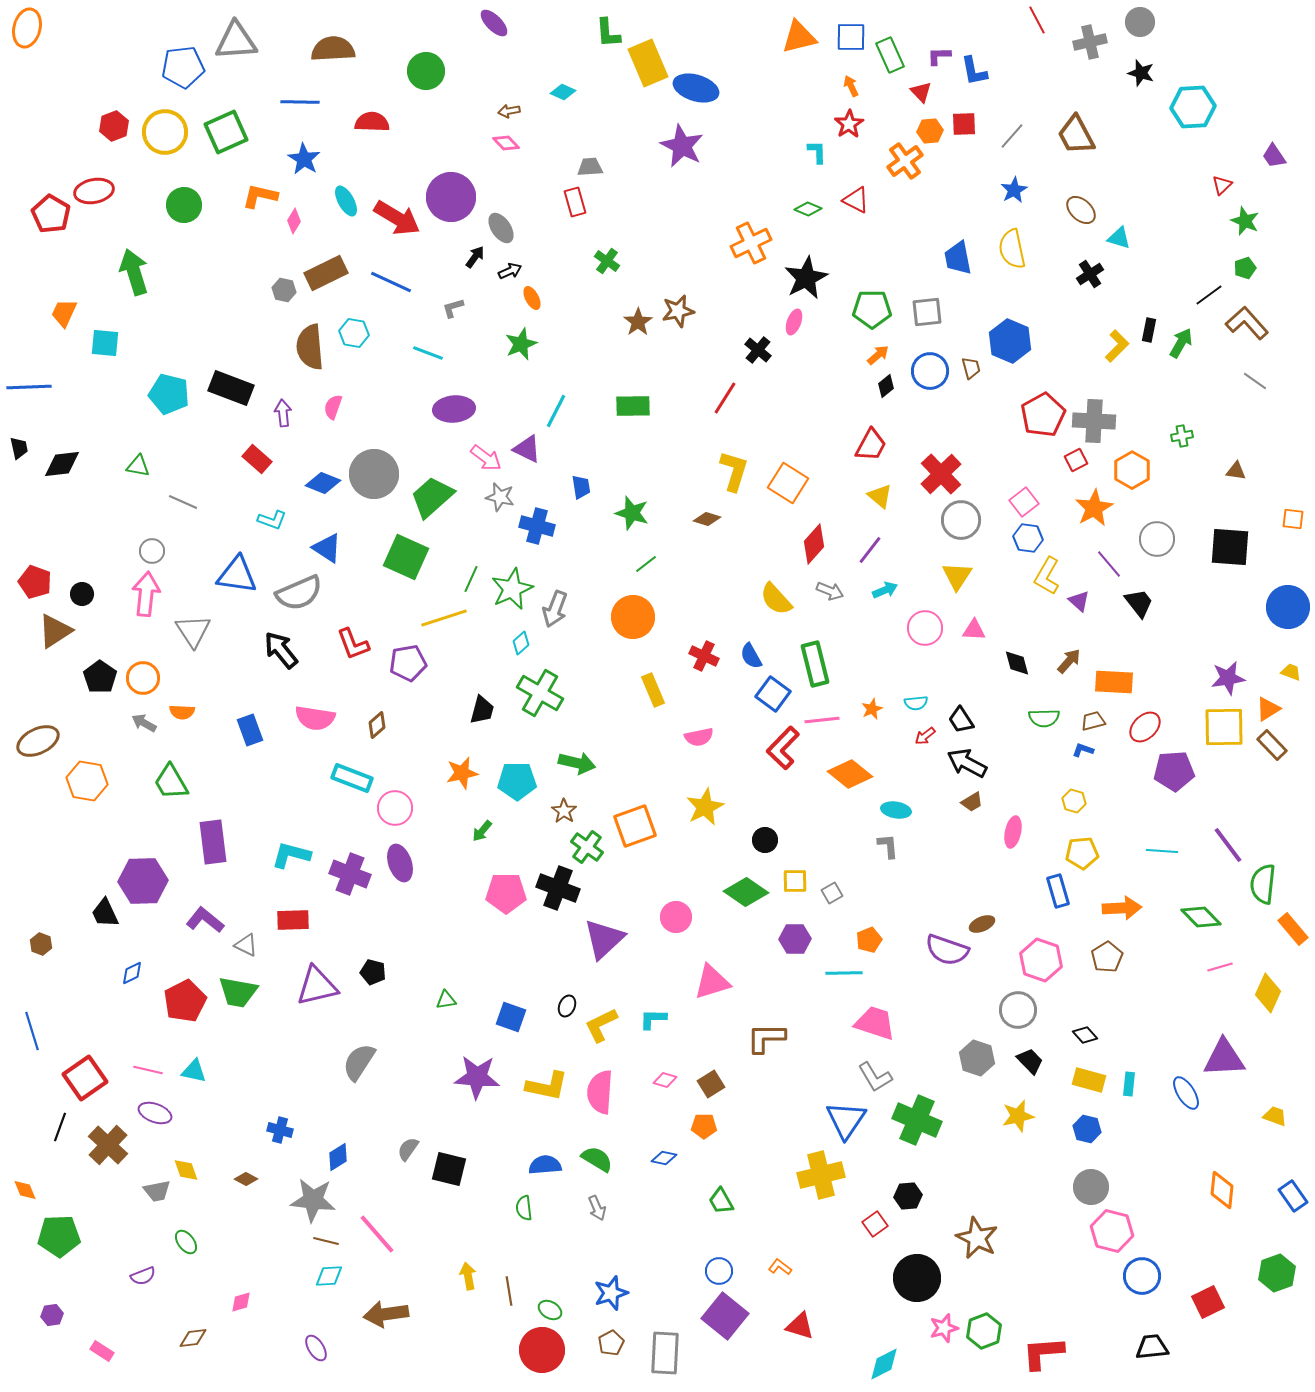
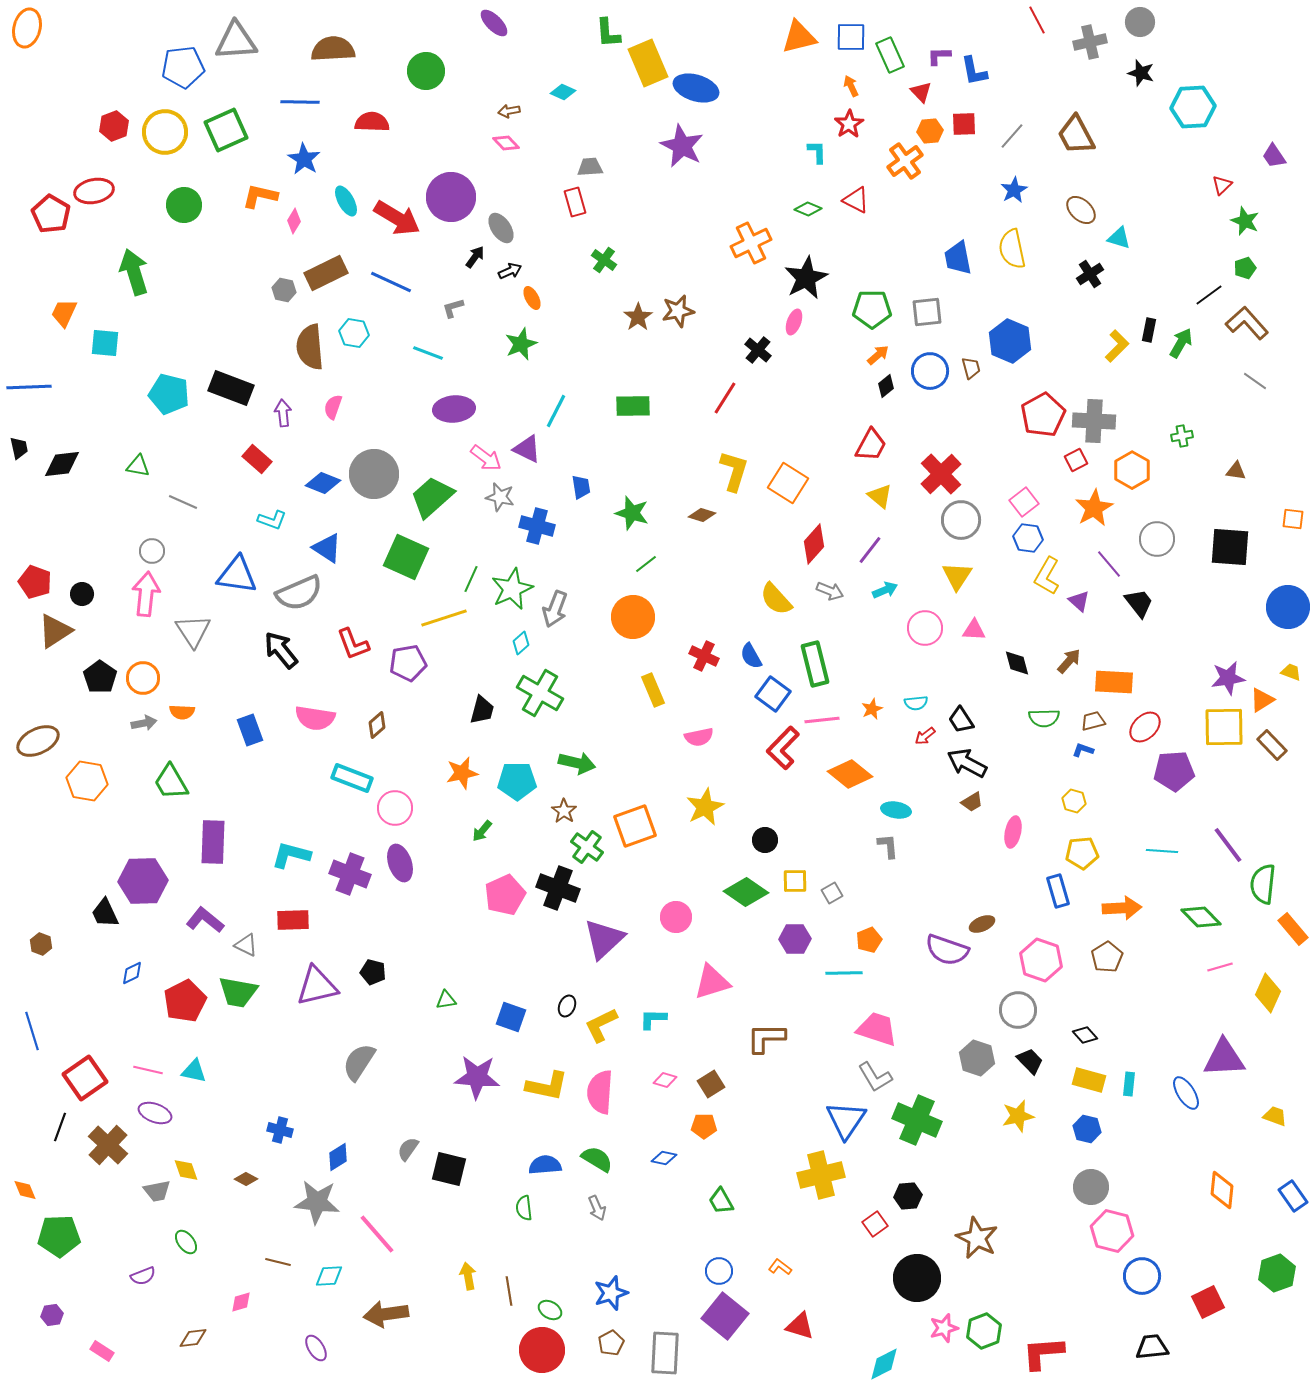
green square at (226, 132): moved 2 px up
green cross at (607, 261): moved 3 px left, 1 px up
brown star at (638, 322): moved 5 px up
brown diamond at (707, 519): moved 5 px left, 4 px up
orange triangle at (1268, 709): moved 6 px left, 9 px up
gray arrow at (144, 723): rotated 140 degrees clockwise
purple rectangle at (213, 842): rotated 9 degrees clockwise
pink pentagon at (506, 893): moved 1 px left, 2 px down; rotated 24 degrees counterclockwise
pink trapezoid at (875, 1023): moved 2 px right, 6 px down
gray star at (313, 1200): moved 4 px right, 2 px down
brown line at (326, 1241): moved 48 px left, 21 px down
